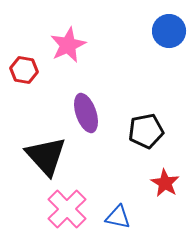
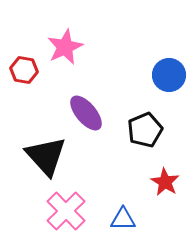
blue circle: moved 44 px down
pink star: moved 3 px left, 2 px down
purple ellipse: rotated 21 degrees counterclockwise
black pentagon: moved 1 px left, 1 px up; rotated 12 degrees counterclockwise
red star: moved 1 px up
pink cross: moved 1 px left, 2 px down
blue triangle: moved 5 px right, 2 px down; rotated 12 degrees counterclockwise
